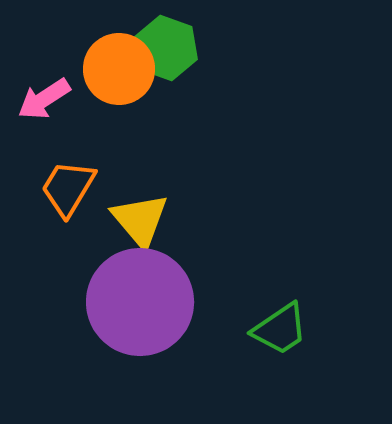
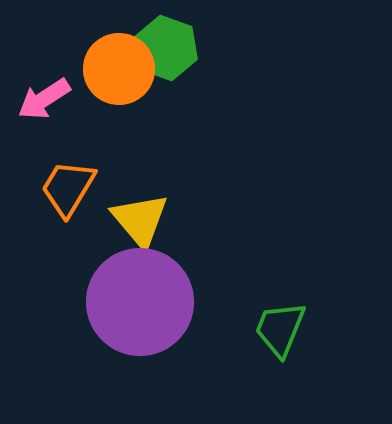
green trapezoid: rotated 146 degrees clockwise
